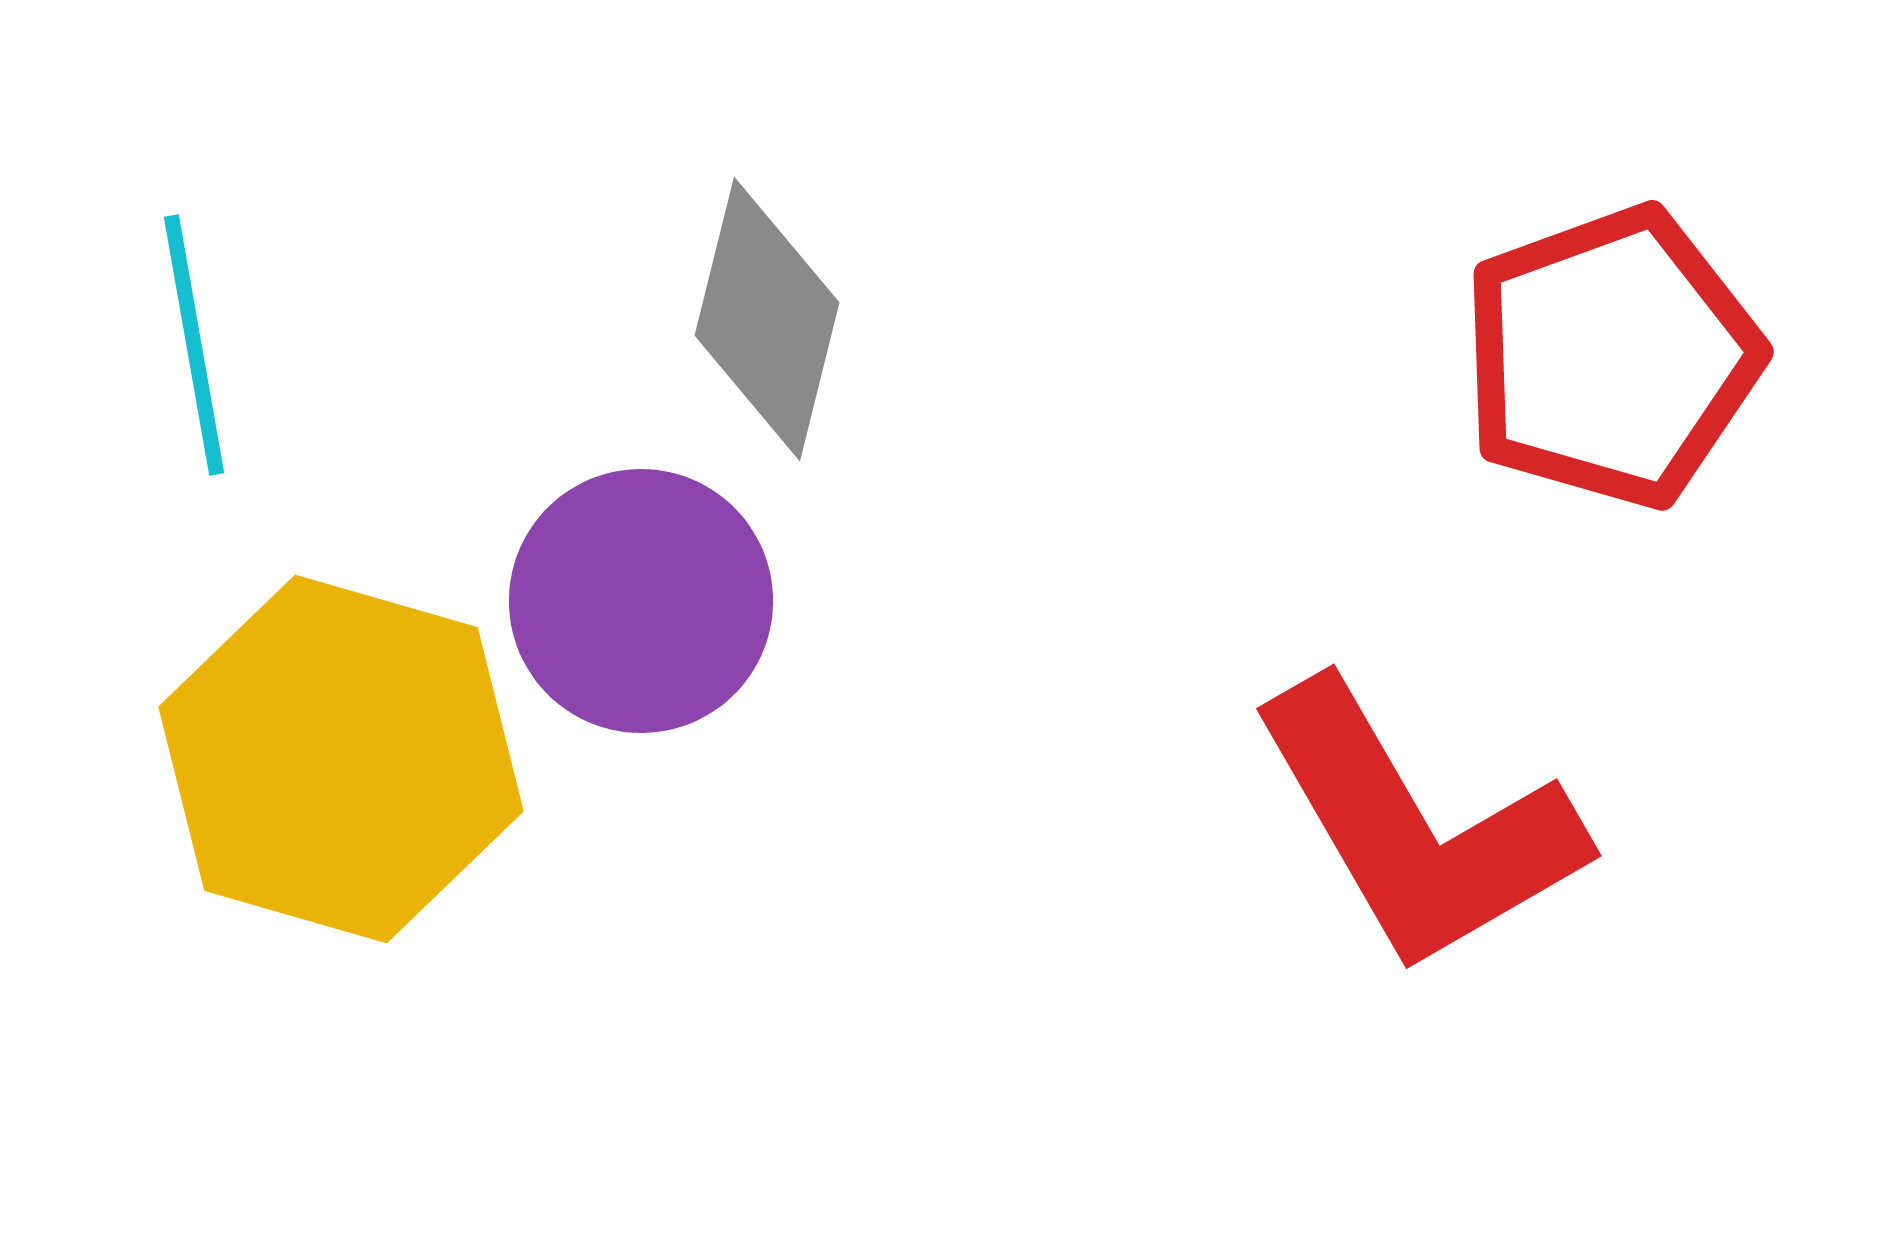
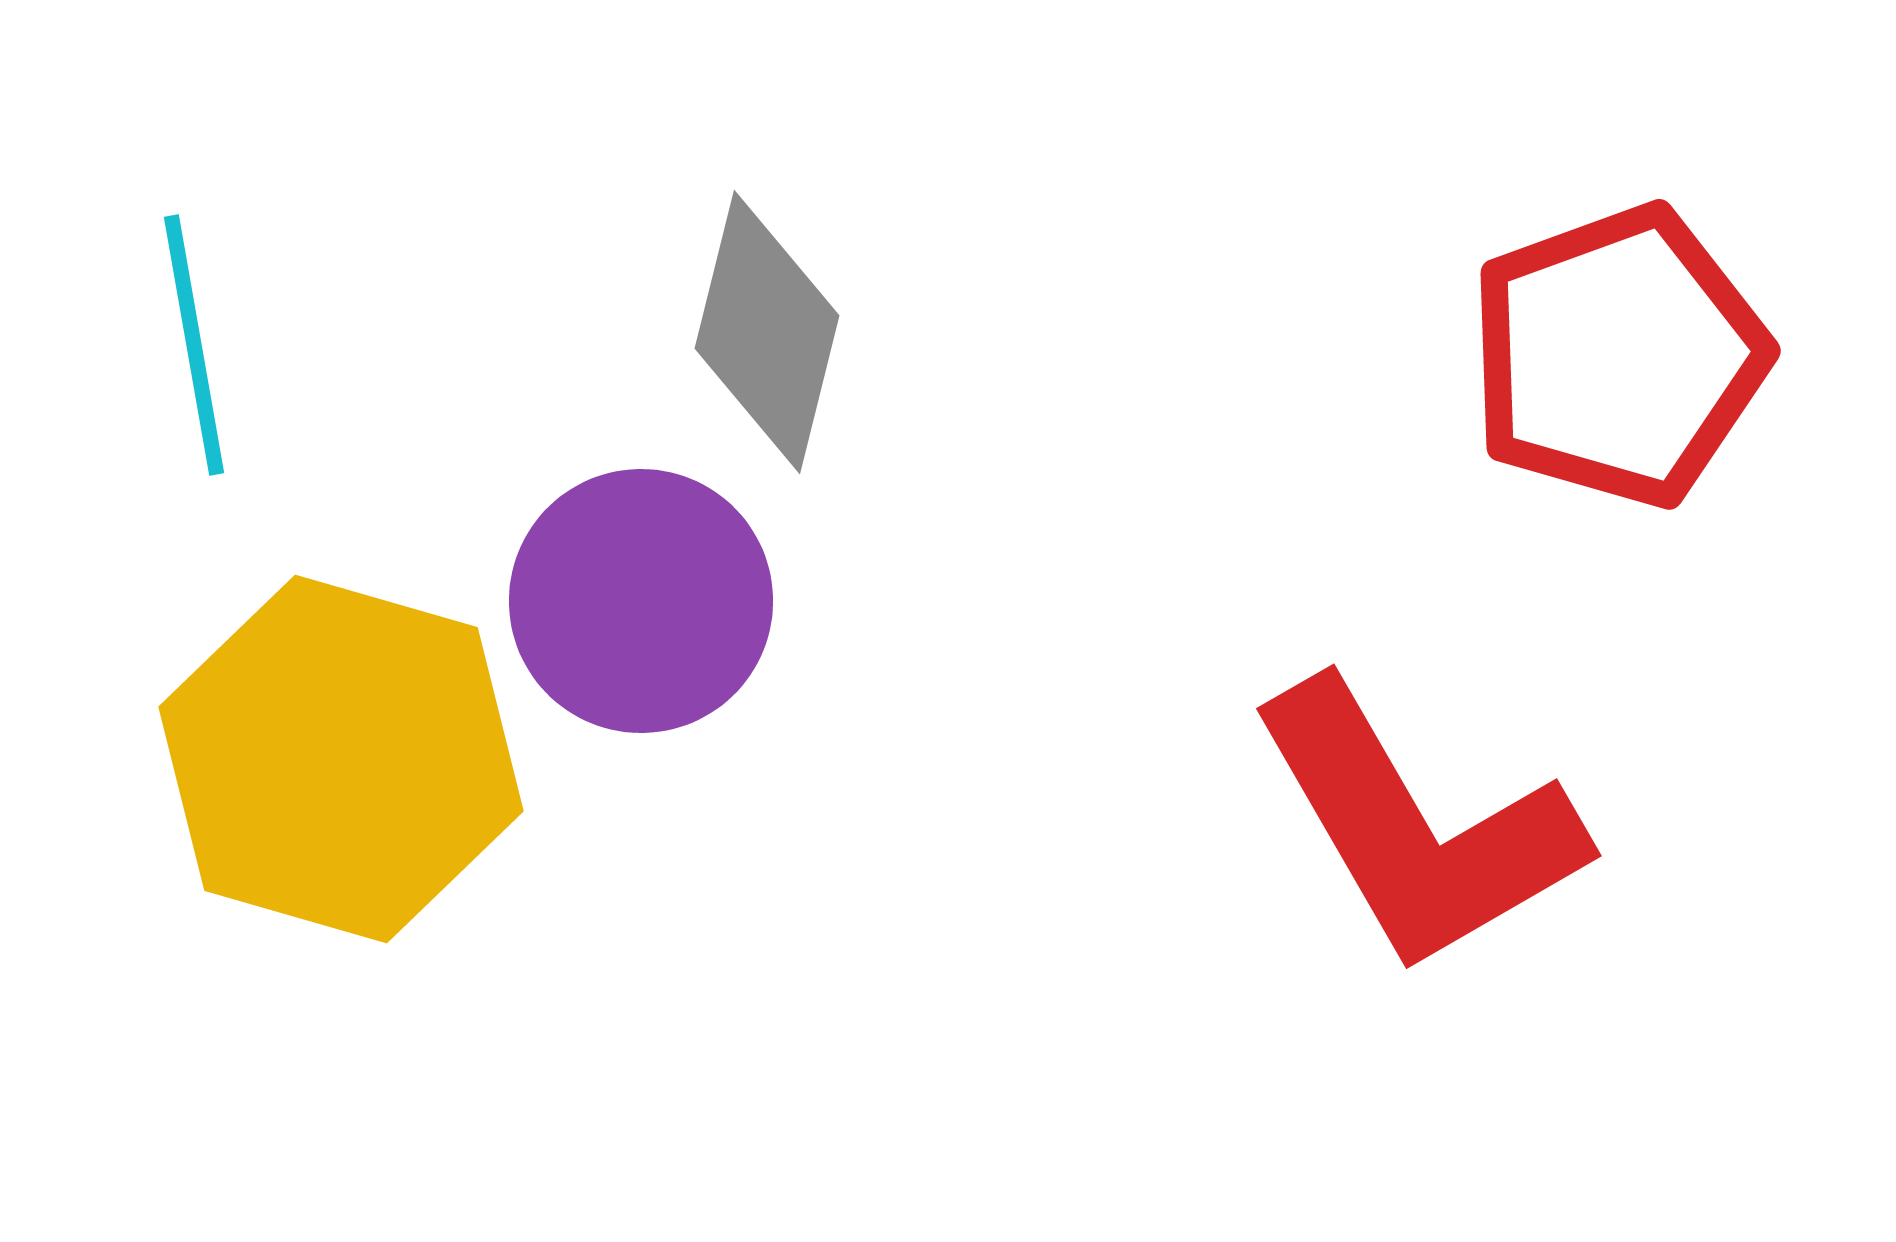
gray diamond: moved 13 px down
red pentagon: moved 7 px right, 1 px up
